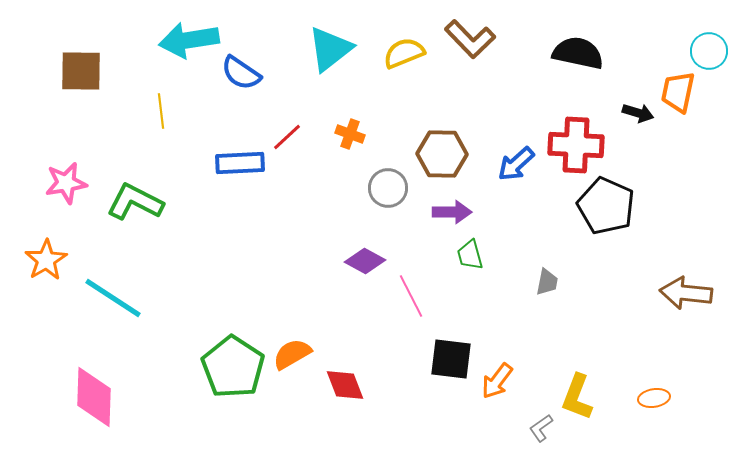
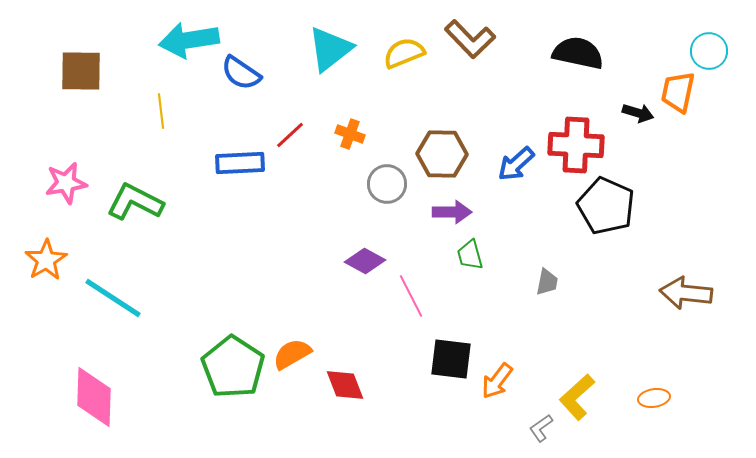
red line: moved 3 px right, 2 px up
gray circle: moved 1 px left, 4 px up
yellow L-shape: rotated 27 degrees clockwise
